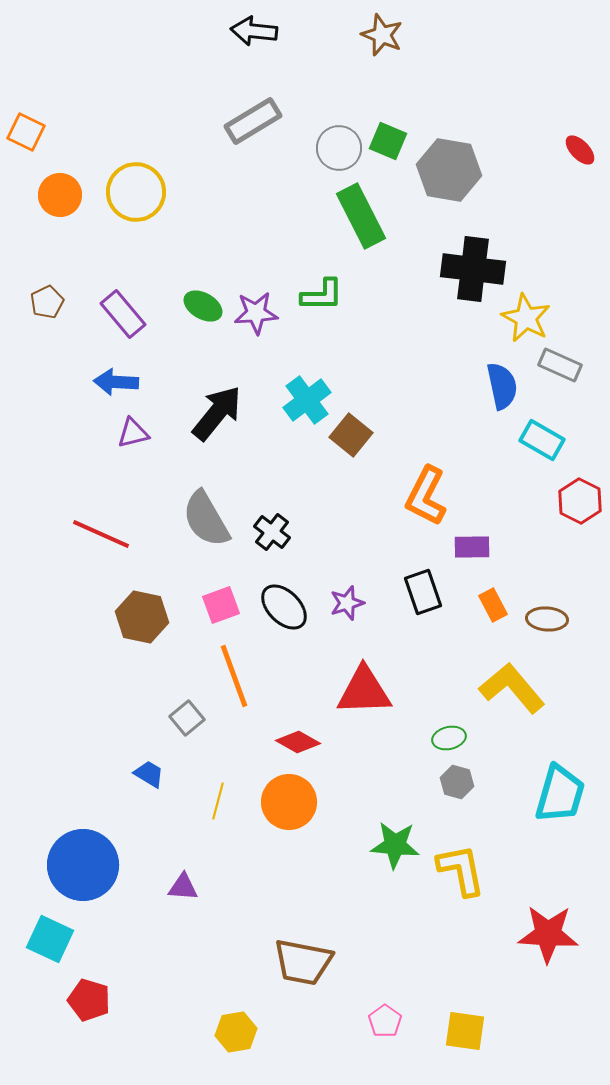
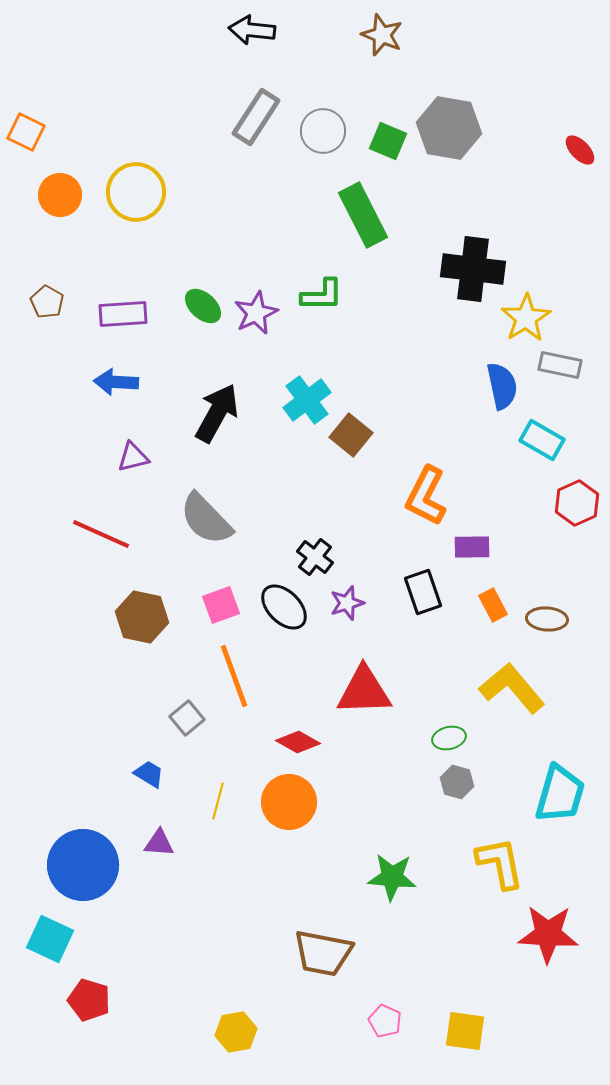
black arrow at (254, 31): moved 2 px left, 1 px up
gray rectangle at (253, 121): moved 3 px right, 4 px up; rotated 26 degrees counterclockwise
gray circle at (339, 148): moved 16 px left, 17 px up
gray hexagon at (449, 170): moved 42 px up
green rectangle at (361, 216): moved 2 px right, 1 px up
brown pentagon at (47, 302): rotated 16 degrees counterclockwise
green ellipse at (203, 306): rotated 12 degrees clockwise
purple star at (256, 313): rotated 21 degrees counterclockwise
purple rectangle at (123, 314): rotated 54 degrees counterclockwise
yellow star at (526, 318): rotated 12 degrees clockwise
gray rectangle at (560, 365): rotated 12 degrees counterclockwise
black arrow at (217, 413): rotated 10 degrees counterclockwise
purple triangle at (133, 433): moved 24 px down
red hexagon at (580, 501): moved 3 px left, 2 px down; rotated 9 degrees clockwise
gray semicircle at (206, 519): rotated 14 degrees counterclockwise
black cross at (272, 532): moved 43 px right, 25 px down
green star at (395, 845): moved 3 px left, 32 px down
yellow L-shape at (461, 870): moved 39 px right, 7 px up
purple triangle at (183, 887): moved 24 px left, 44 px up
brown trapezoid at (303, 962): moved 20 px right, 9 px up
pink pentagon at (385, 1021): rotated 12 degrees counterclockwise
